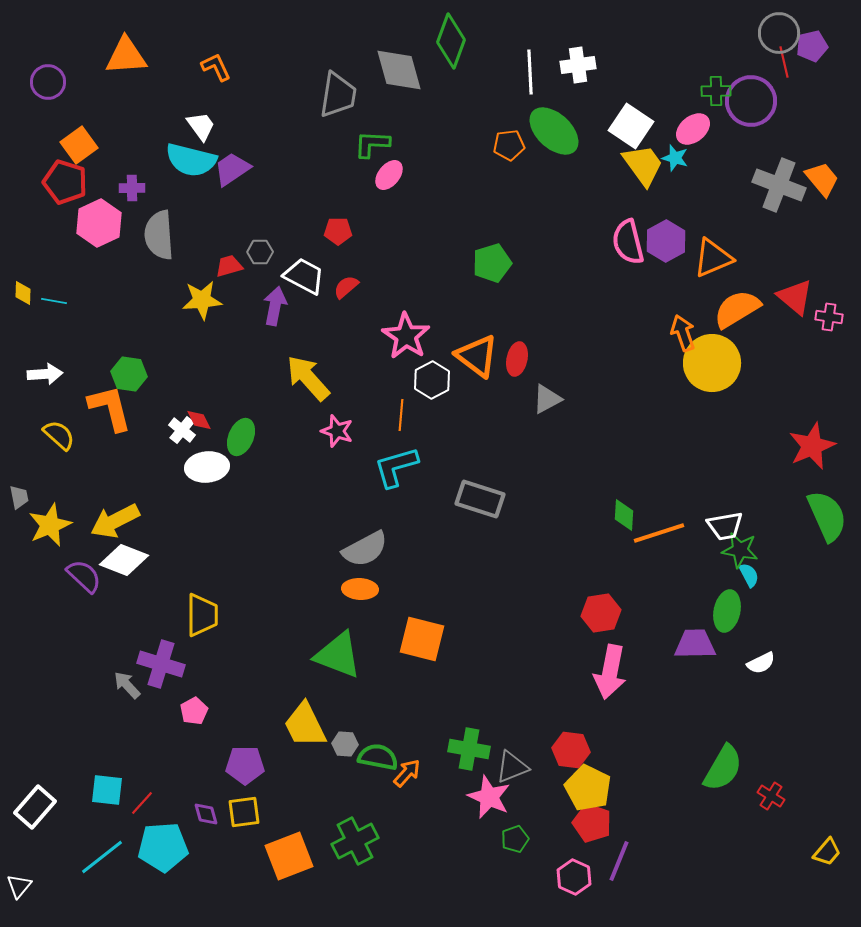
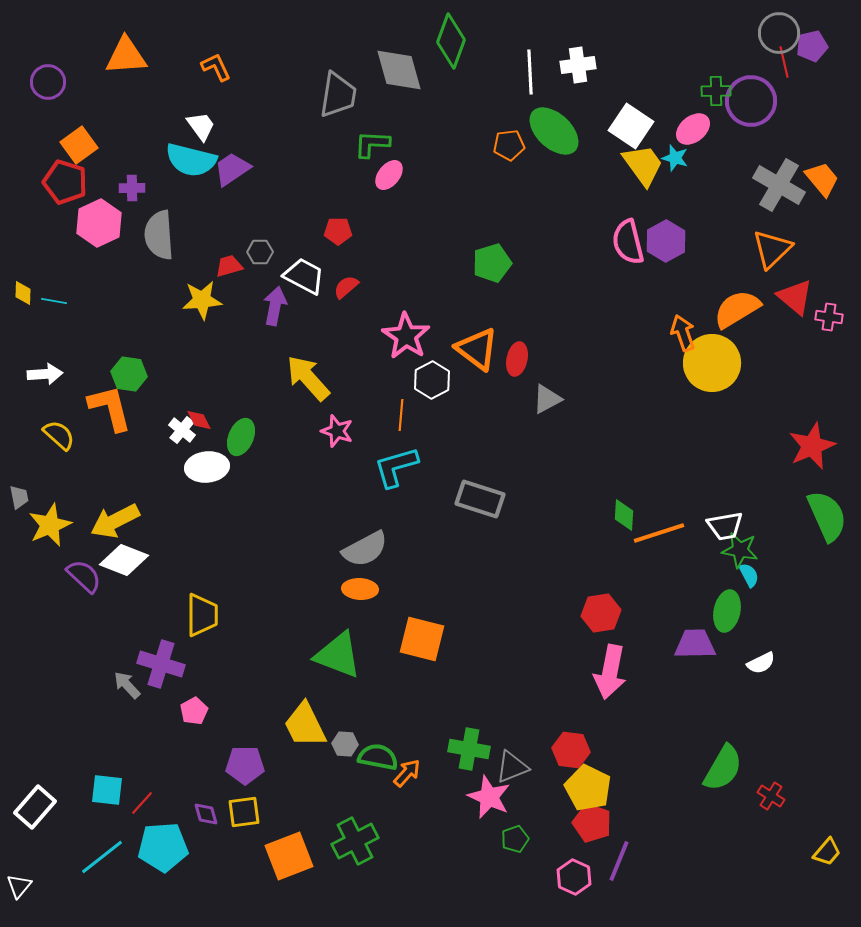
gray cross at (779, 185): rotated 9 degrees clockwise
orange triangle at (713, 258): moved 59 px right, 9 px up; rotated 21 degrees counterclockwise
orange triangle at (477, 356): moved 7 px up
